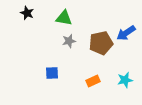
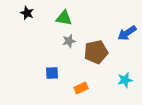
blue arrow: moved 1 px right
brown pentagon: moved 5 px left, 9 px down
orange rectangle: moved 12 px left, 7 px down
